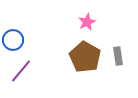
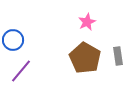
brown pentagon: moved 1 px down
